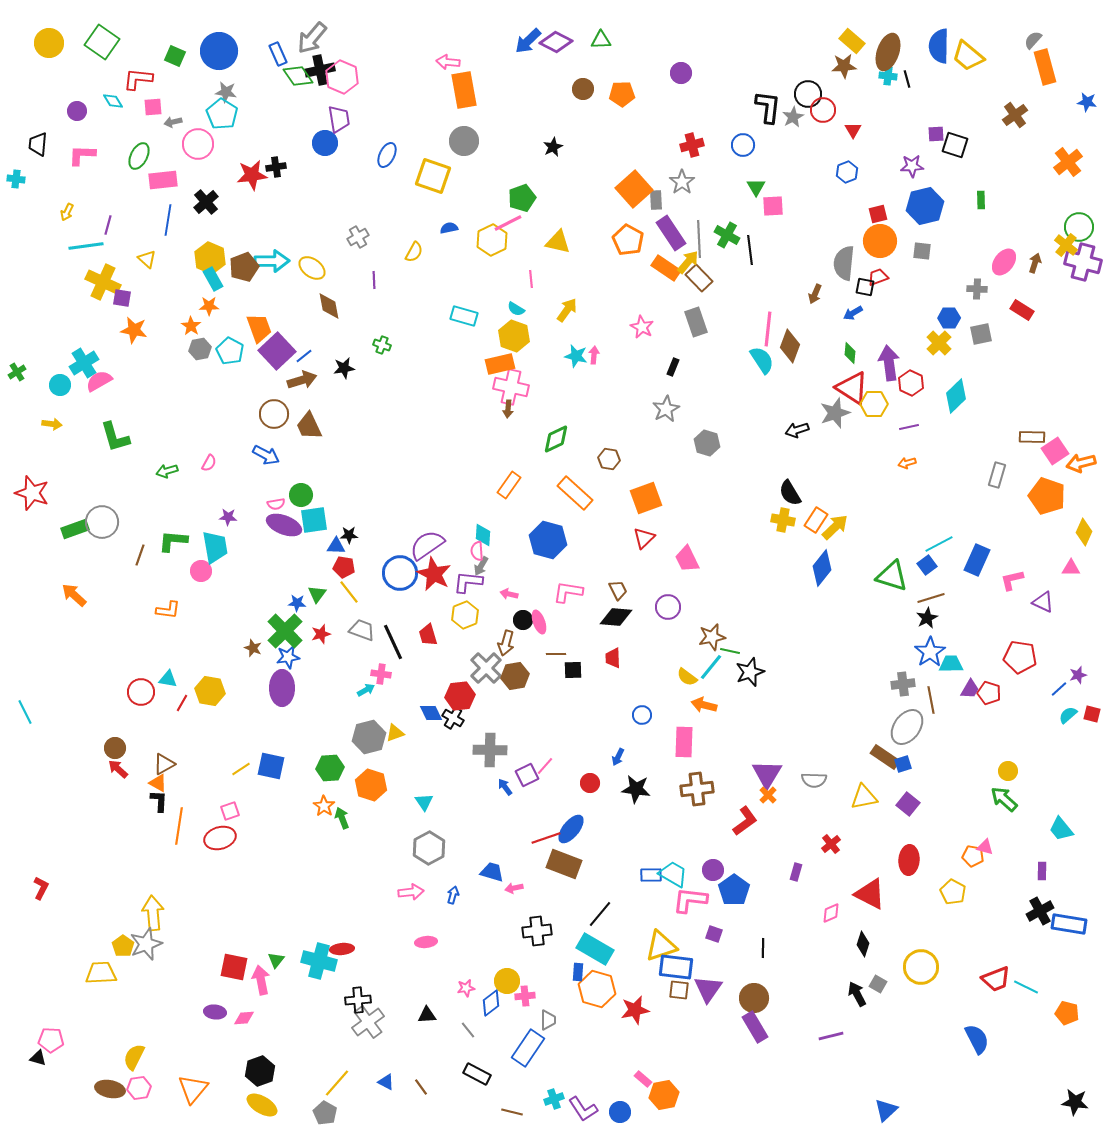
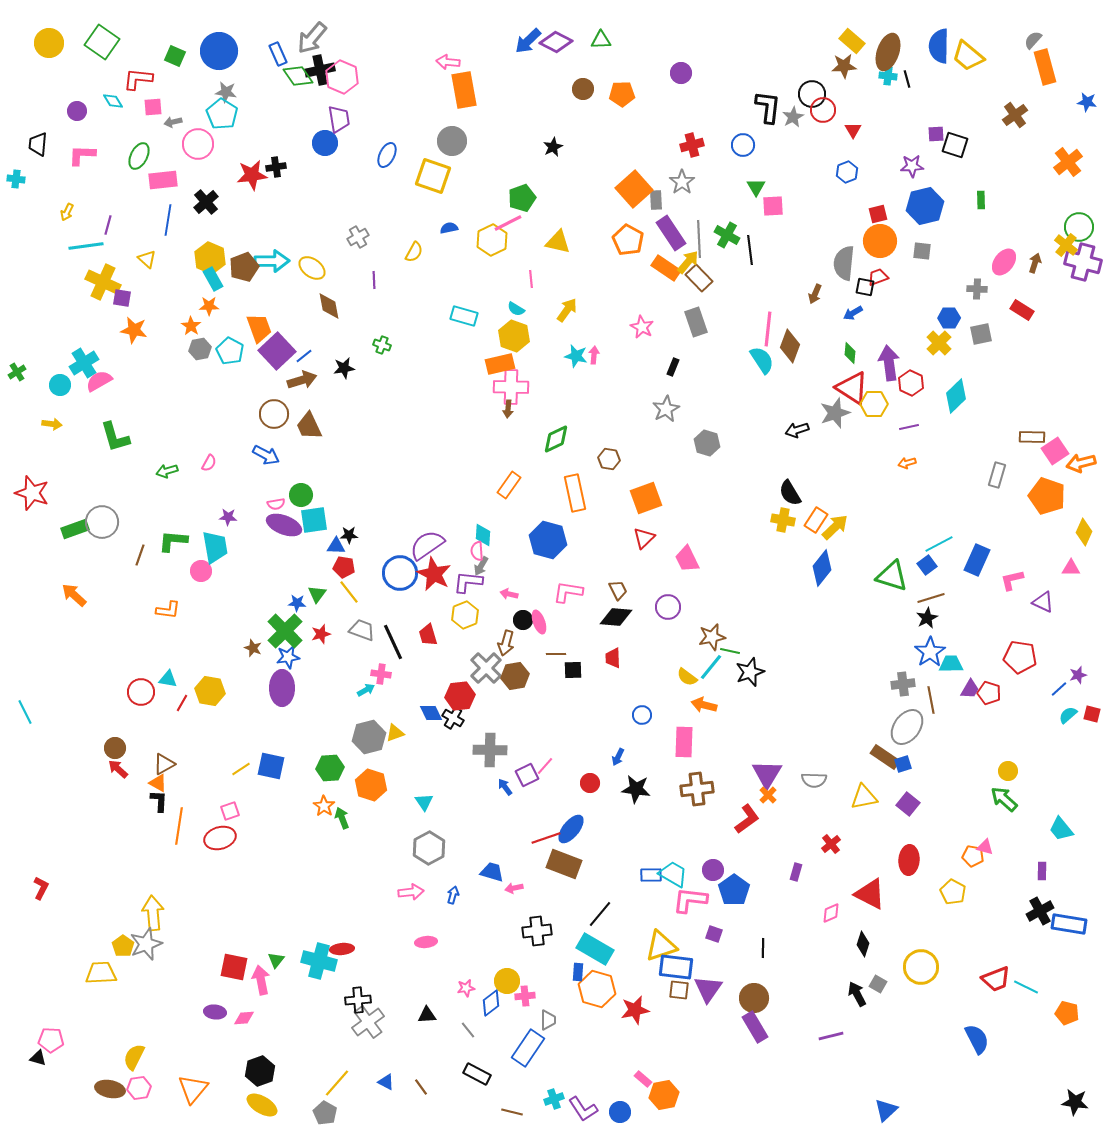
black circle at (808, 94): moved 4 px right
gray circle at (464, 141): moved 12 px left
pink cross at (511, 387): rotated 12 degrees counterclockwise
orange rectangle at (575, 493): rotated 36 degrees clockwise
red L-shape at (745, 821): moved 2 px right, 2 px up
